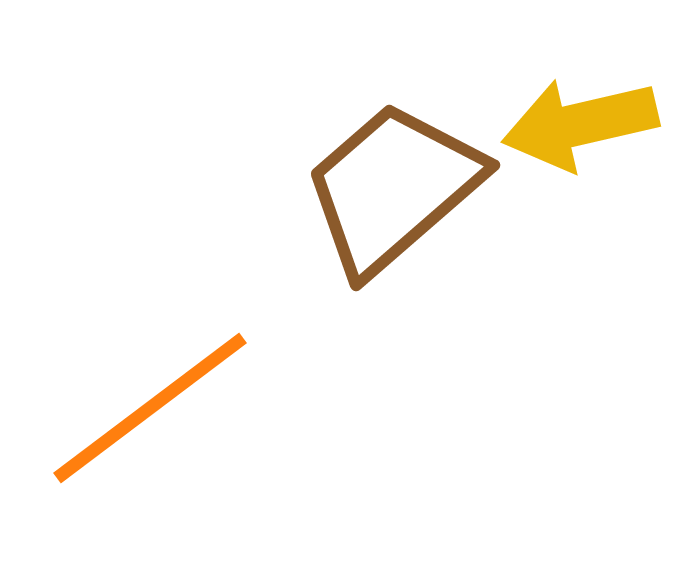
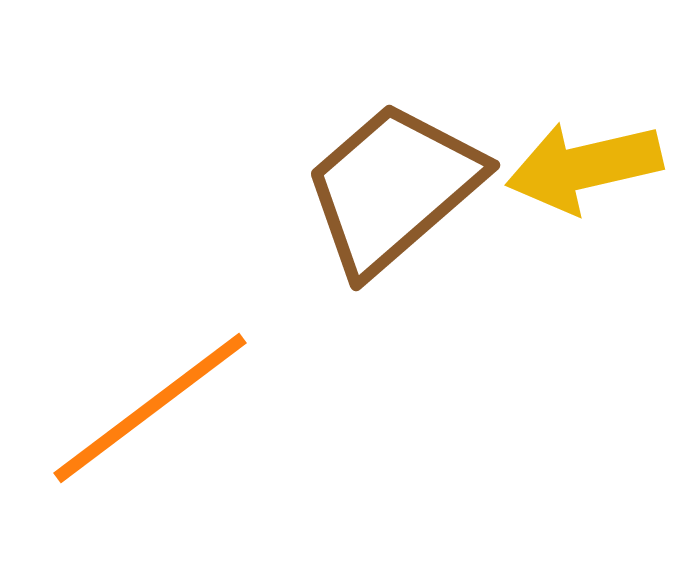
yellow arrow: moved 4 px right, 43 px down
